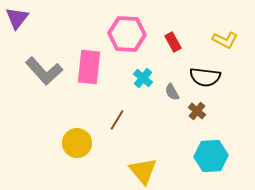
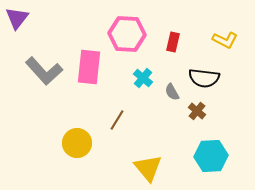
red rectangle: rotated 42 degrees clockwise
black semicircle: moved 1 px left, 1 px down
yellow triangle: moved 5 px right, 3 px up
